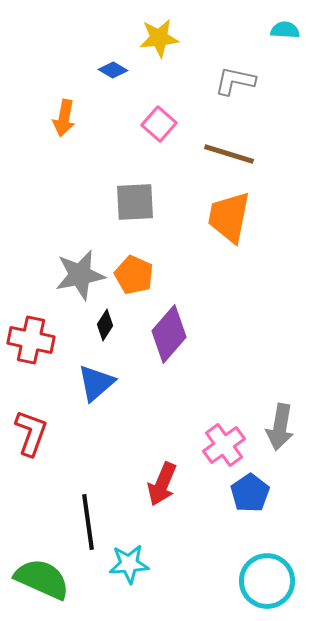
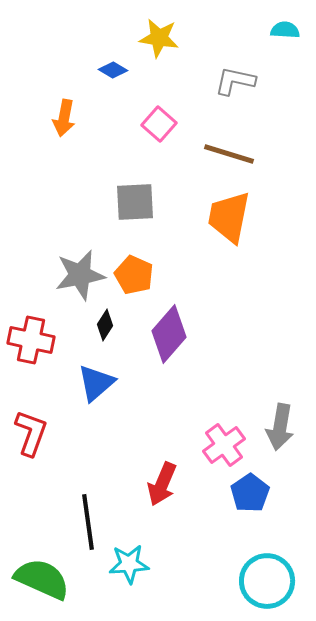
yellow star: rotated 15 degrees clockwise
